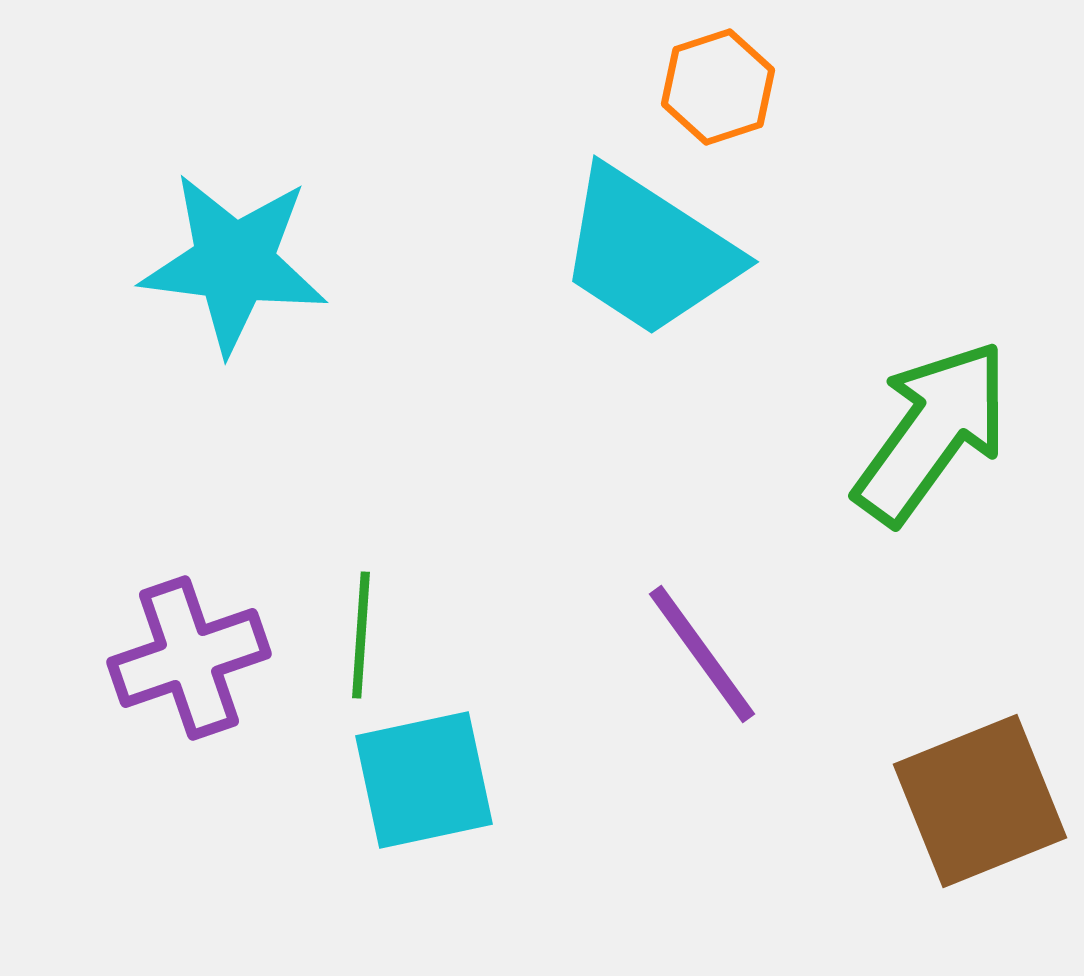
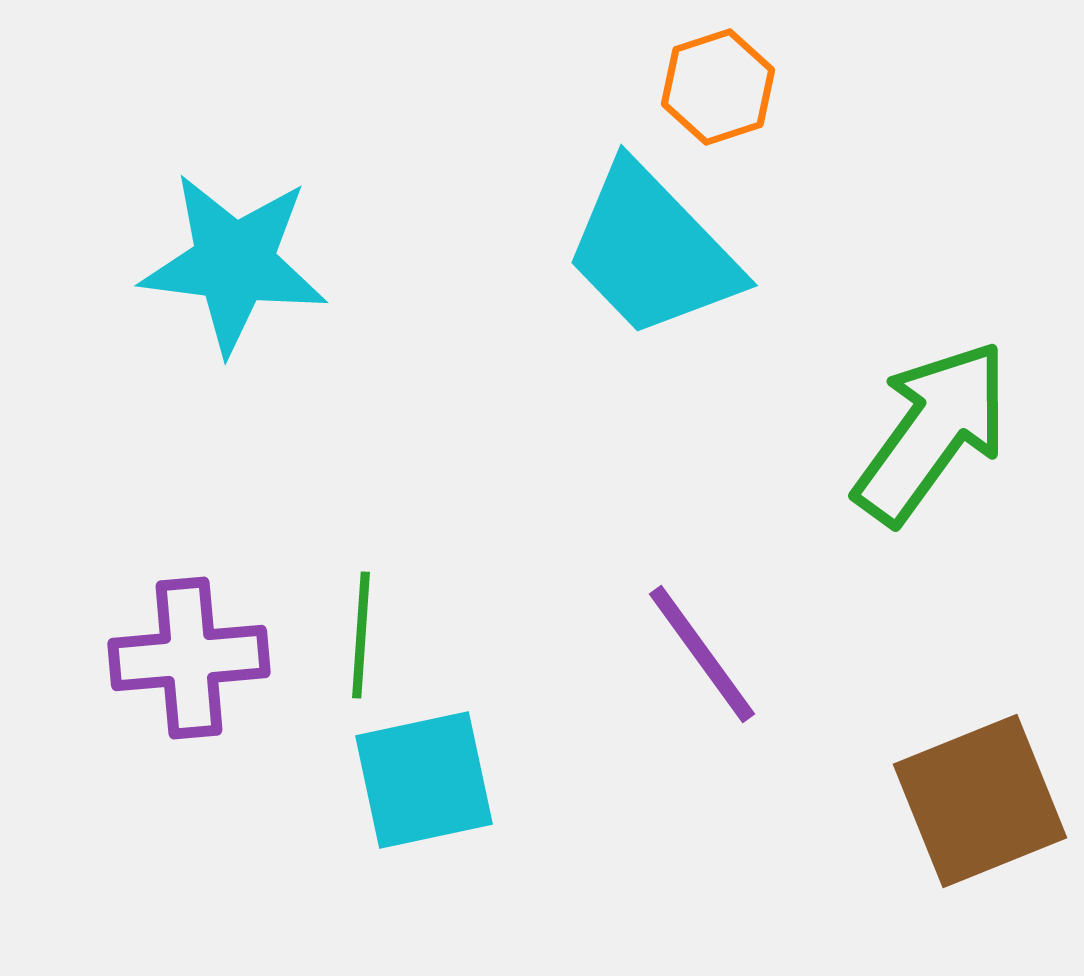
cyan trapezoid: moved 4 px right, 1 px up; rotated 13 degrees clockwise
purple cross: rotated 14 degrees clockwise
